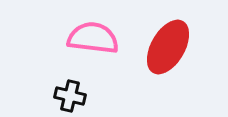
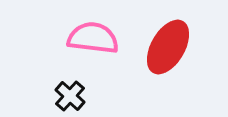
black cross: rotated 28 degrees clockwise
